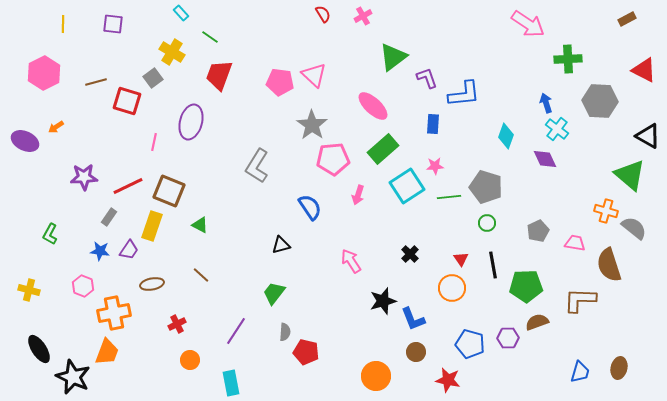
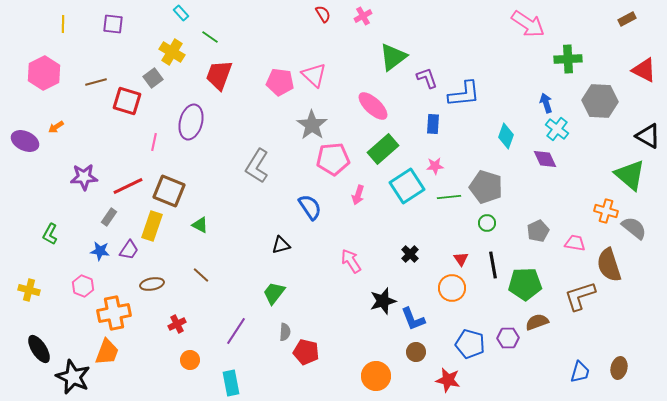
green pentagon at (526, 286): moved 1 px left, 2 px up
brown L-shape at (580, 300): moved 4 px up; rotated 20 degrees counterclockwise
